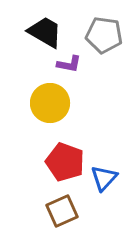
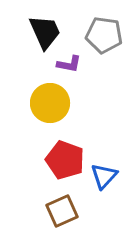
black trapezoid: rotated 36 degrees clockwise
red pentagon: moved 2 px up
blue triangle: moved 2 px up
